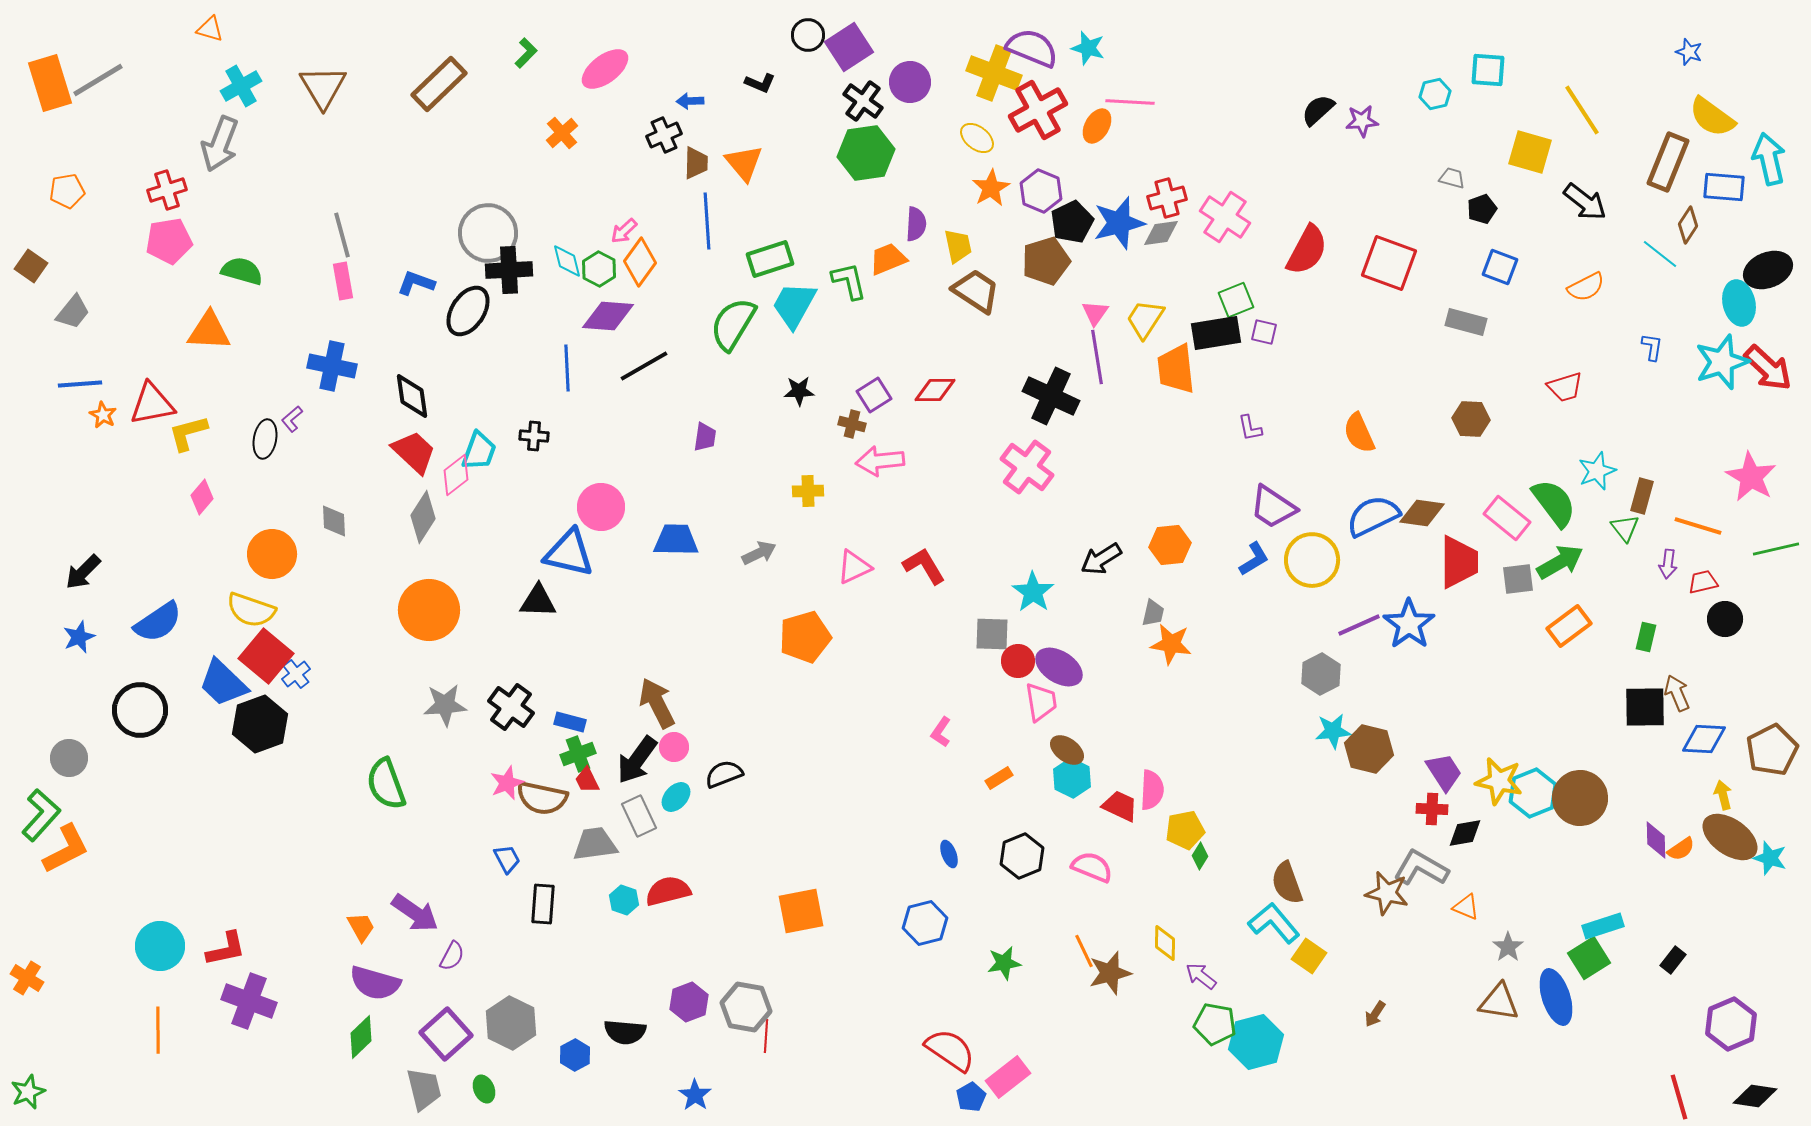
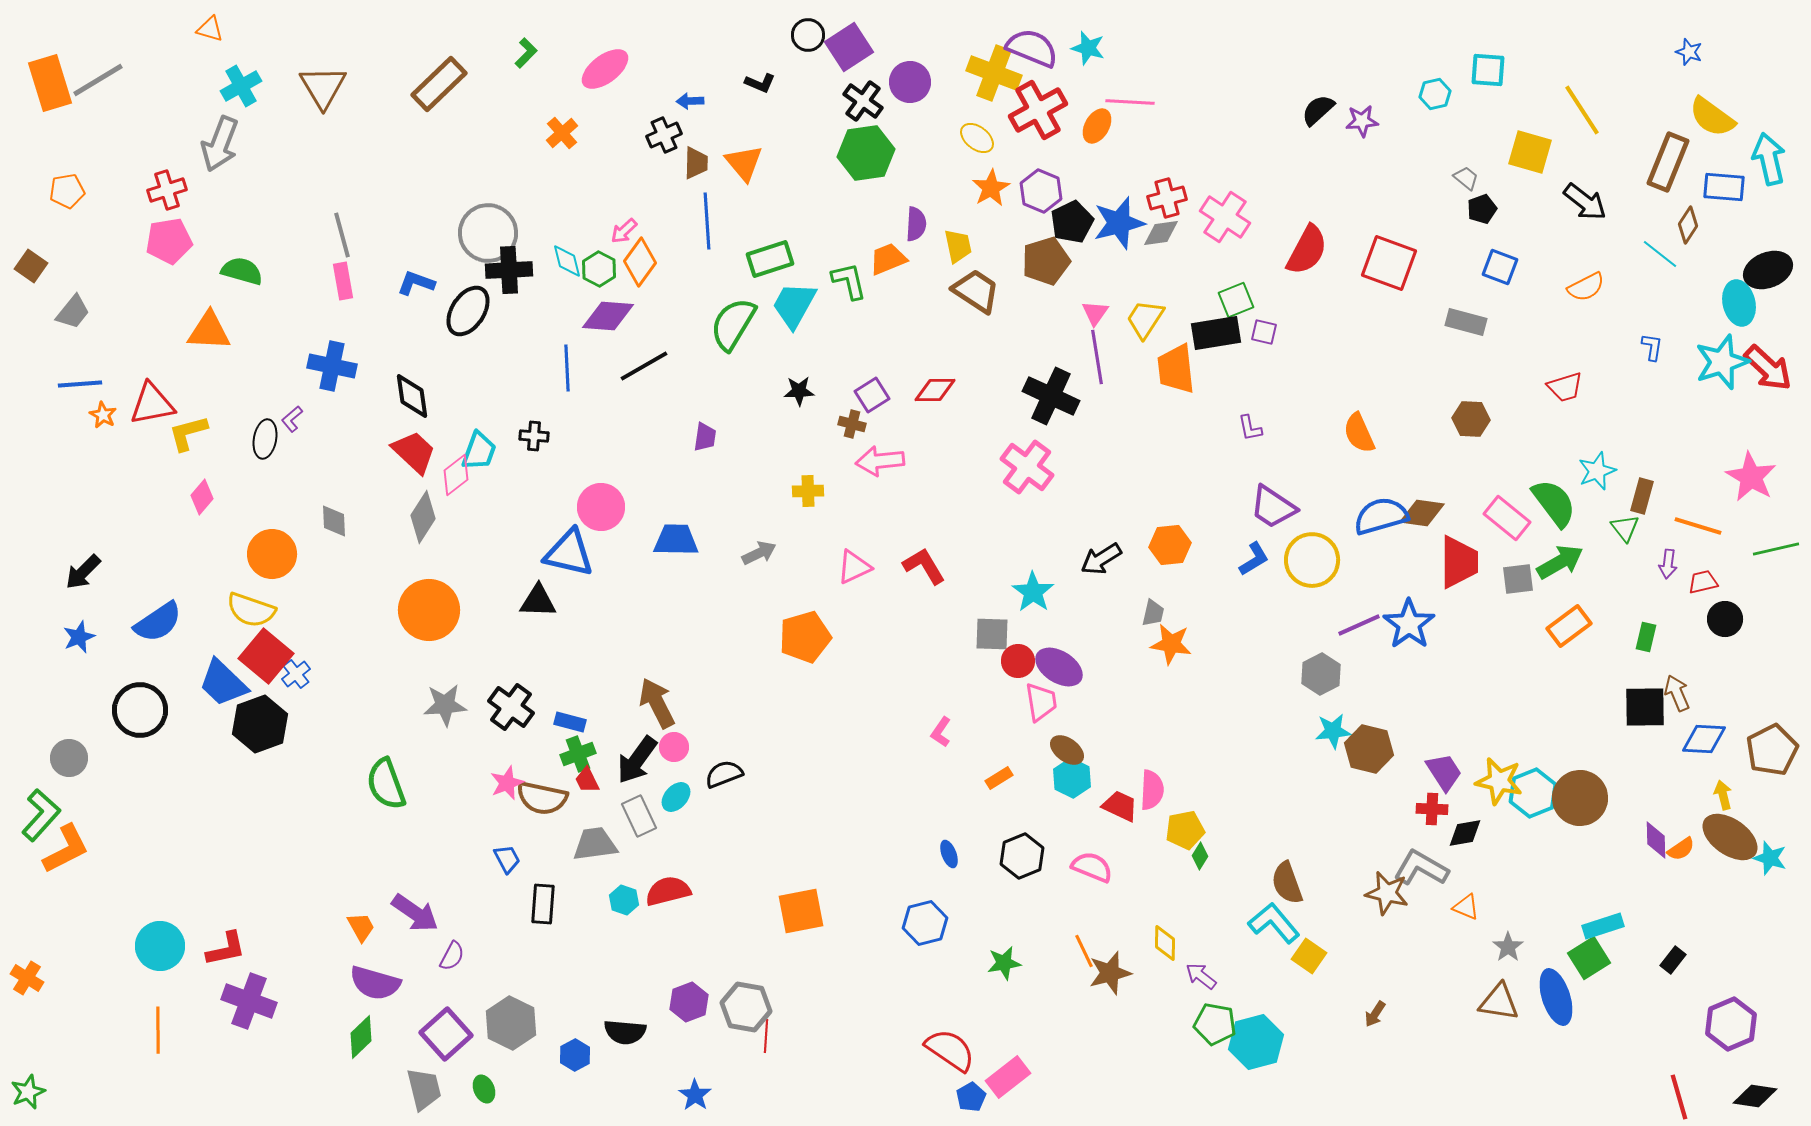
gray trapezoid at (1452, 178): moved 14 px right; rotated 24 degrees clockwise
purple square at (874, 395): moved 2 px left
blue semicircle at (1373, 516): moved 8 px right; rotated 10 degrees clockwise
